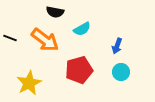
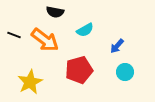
cyan semicircle: moved 3 px right, 1 px down
black line: moved 4 px right, 3 px up
blue arrow: rotated 21 degrees clockwise
cyan circle: moved 4 px right
yellow star: moved 1 px right, 1 px up
